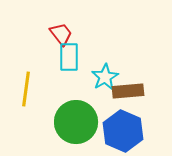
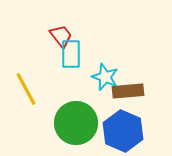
red trapezoid: moved 2 px down
cyan rectangle: moved 2 px right, 3 px up
cyan star: rotated 20 degrees counterclockwise
yellow line: rotated 36 degrees counterclockwise
green circle: moved 1 px down
